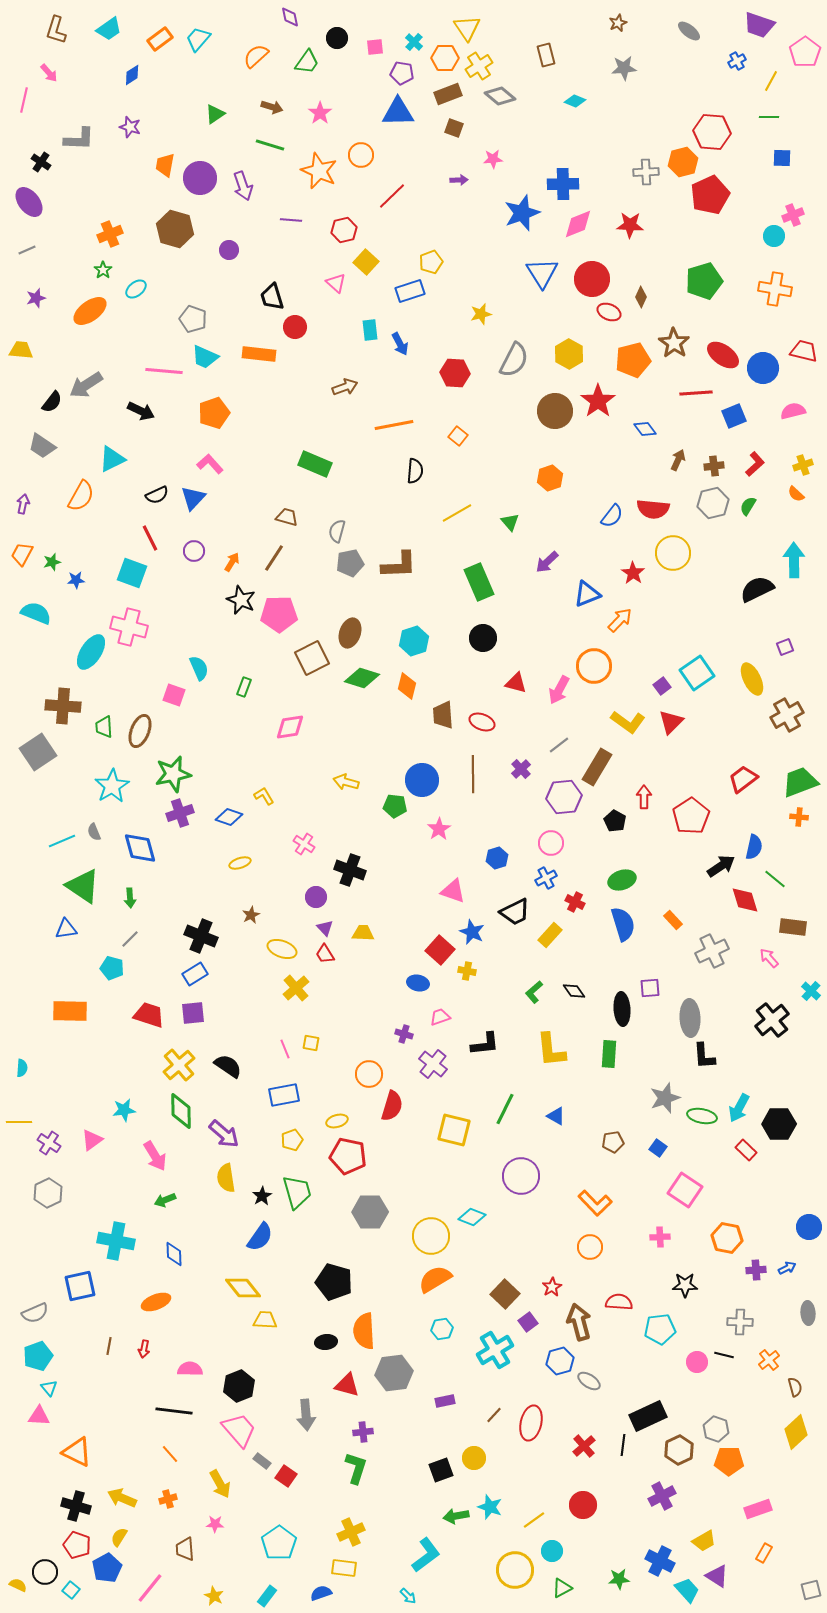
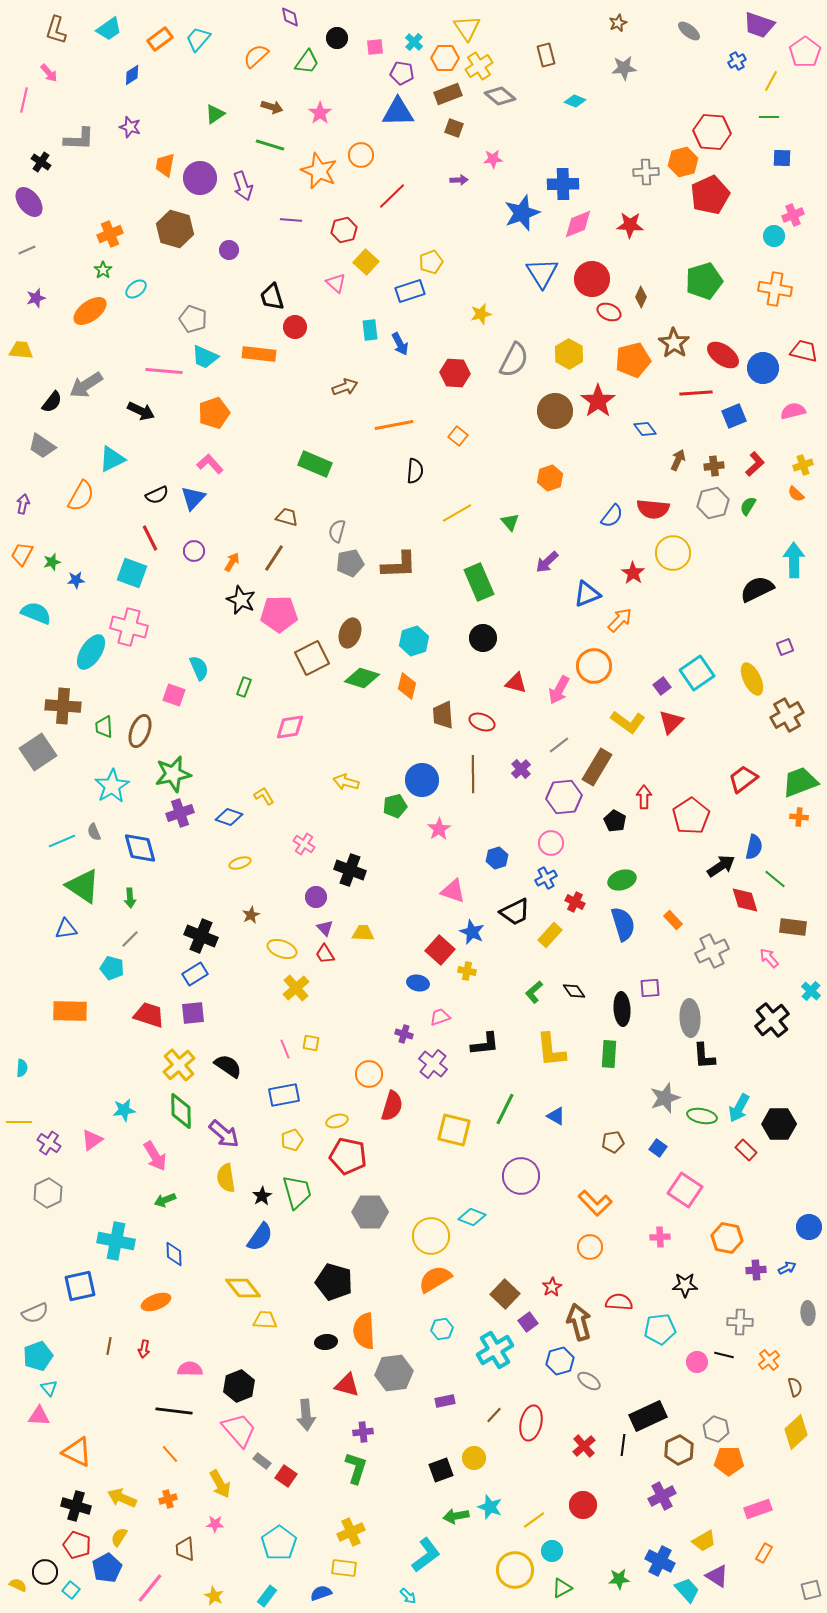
green pentagon at (395, 806): rotated 20 degrees counterclockwise
